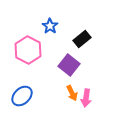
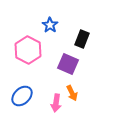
blue star: moved 1 px up
black rectangle: rotated 30 degrees counterclockwise
purple square: moved 1 px left, 1 px up; rotated 15 degrees counterclockwise
pink arrow: moved 30 px left, 5 px down
